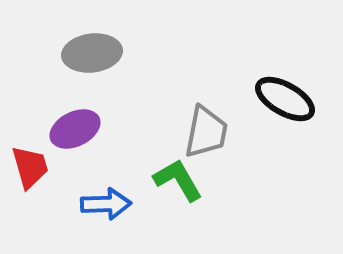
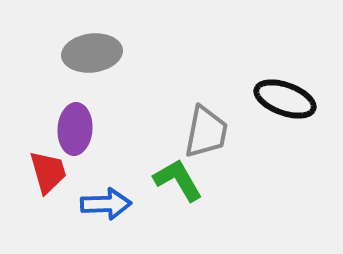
black ellipse: rotated 10 degrees counterclockwise
purple ellipse: rotated 60 degrees counterclockwise
red trapezoid: moved 18 px right, 5 px down
